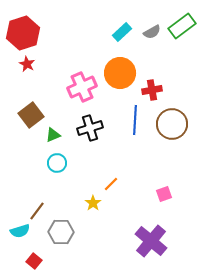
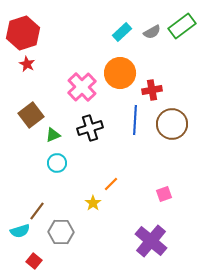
pink cross: rotated 20 degrees counterclockwise
